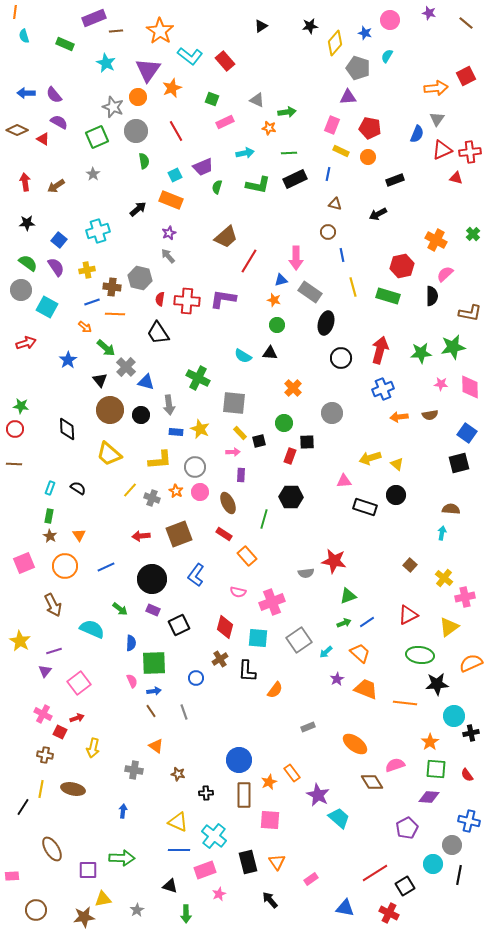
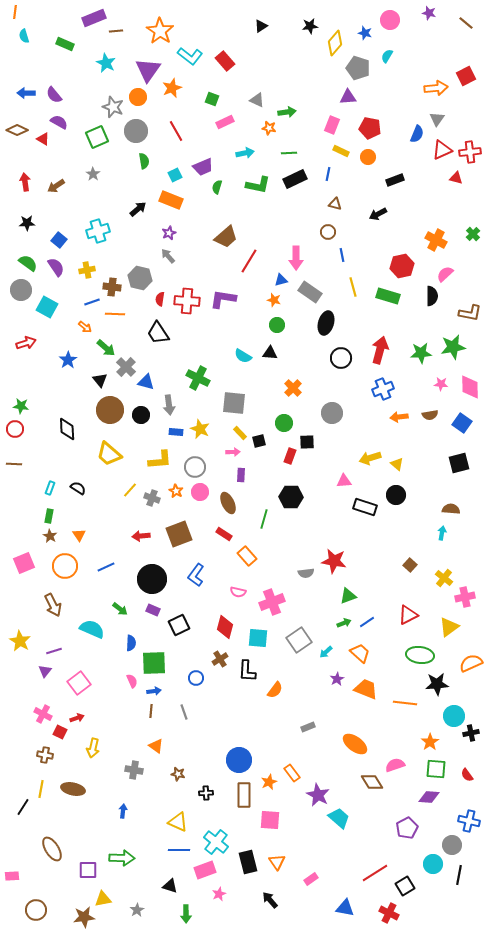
blue square at (467, 433): moved 5 px left, 10 px up
brown line at (151, 711): rotated 40 degrees clockwise
cyan cross at (214, 836): moved 2 px right, 6 px down
